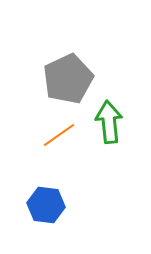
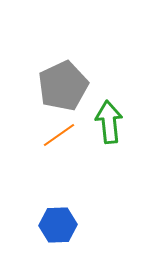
gray pentagon: moved 5 px left, 7 px down
blue hexagon: moved 12 px right, 20 px down; rotated 9 degrees counterclockwise
